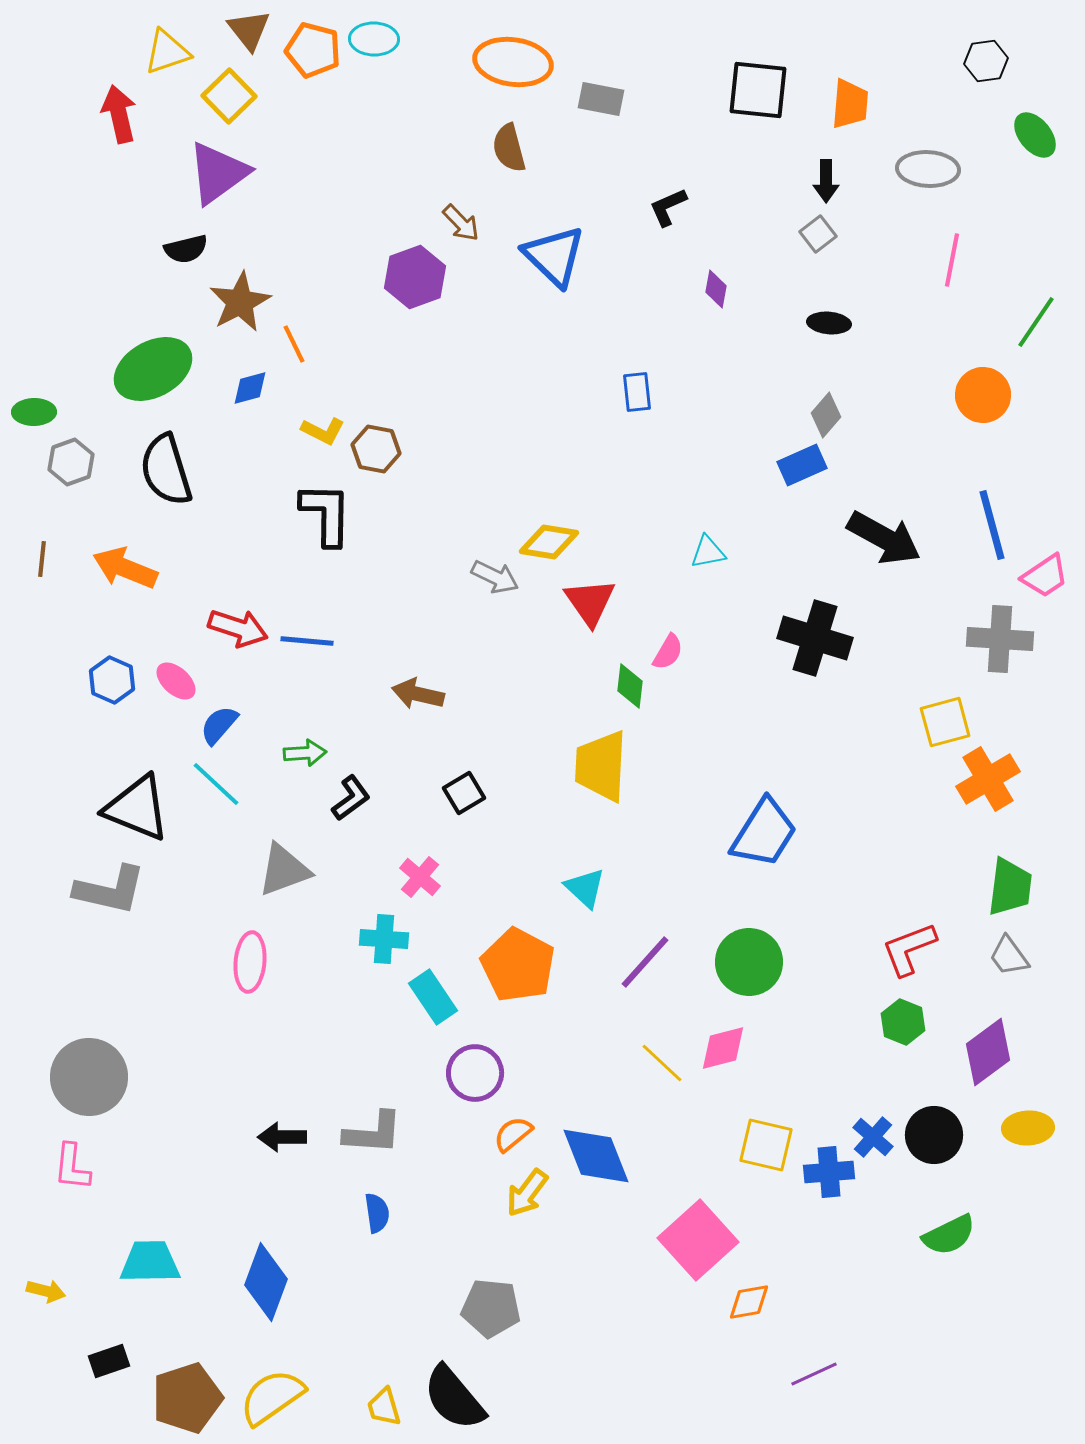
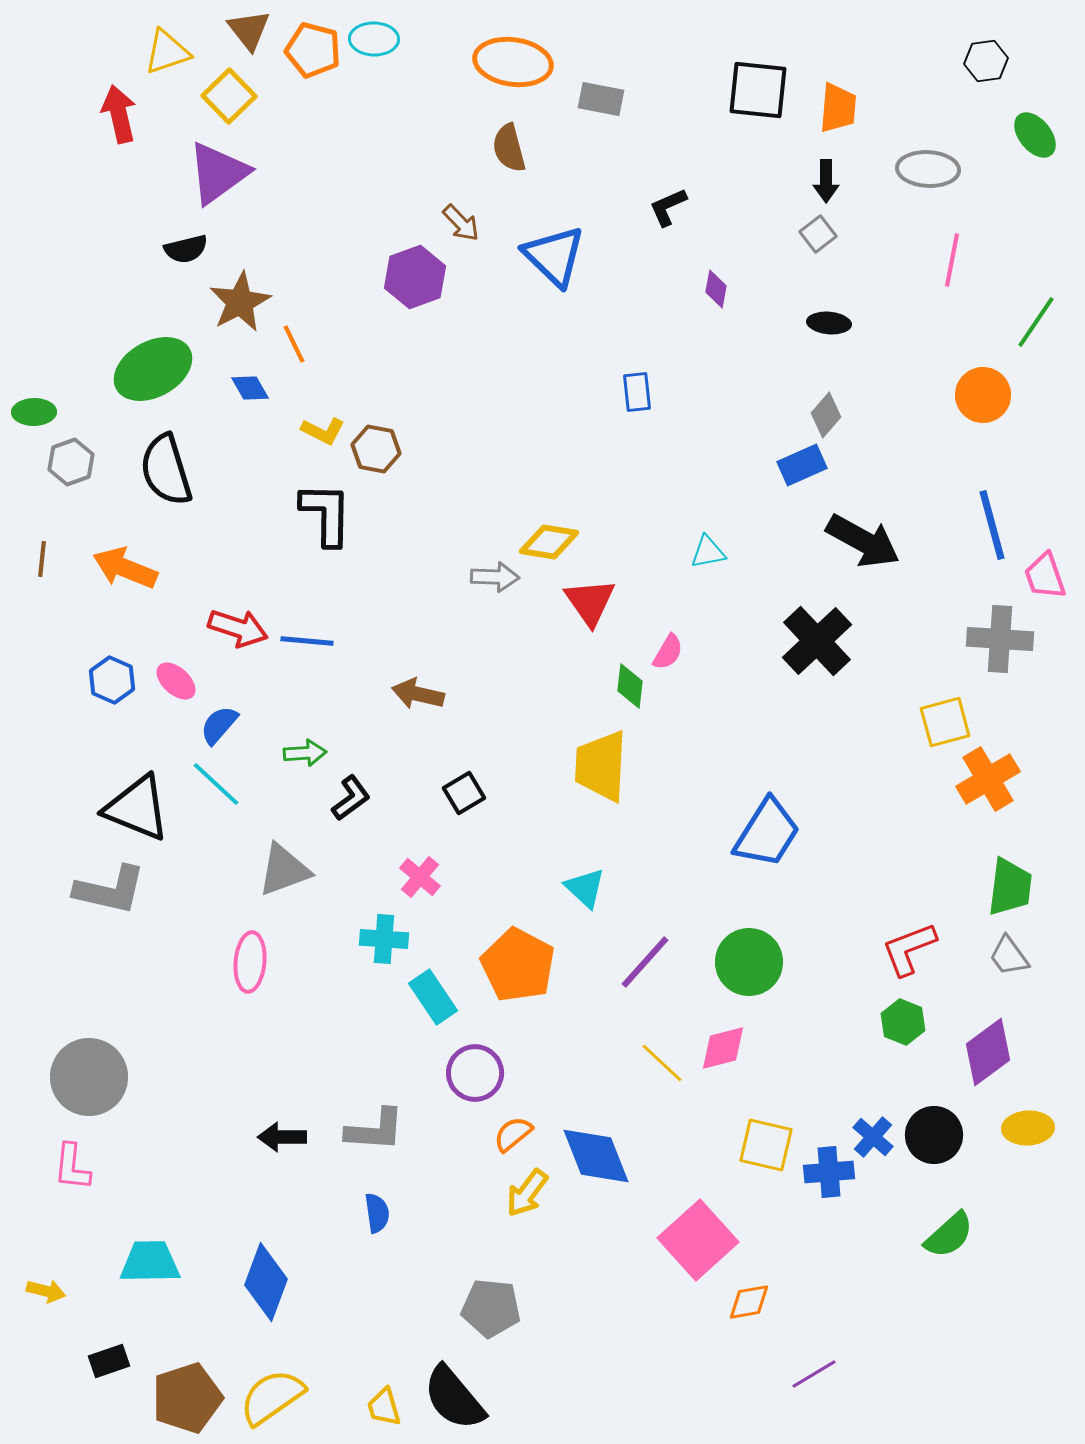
orange trapezoid at (850, 104): moved 12 px left, 4 px down
blue diamond at (250, 388): rotated 75 degrees clockwise
black arrow at (884, 538): moved 21 px left, 3 px down
pink trapezoid at (1045, 576): rotated 105 degrees clockwise
gray arrow at (495, 577): rotated 24 degrees counterclockwise
black cross at (815, 638): moved 2 px right, 3 px down; rotated 30 degrees clockwise
blue trapezoid at (764, 833): moved 3 px right
gray L-shape at (373, 1133): moved 2 px right, 3 px up
green semicircle at (949, 1235): rotated 16 degrees counterclockwise
purple line at (814, 1374): rotated 6 degrees counterclockwise
